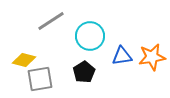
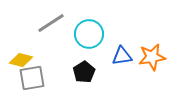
gray line: moved 2 px down
cyan circle: moved 1 px left, 2 px up
yellow diamond: moved 3 px left
gray square: moved 8 px left, 1 px up
